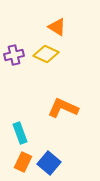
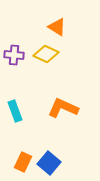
purple cross: rotated 18 degrees clockwise
cyan rectangle: moved 5 px left, 22 px up
